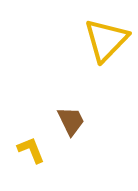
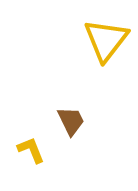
yellow triangle: rotated 6 degrees counterclockwise
